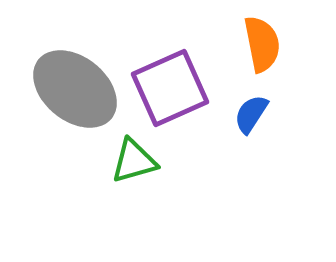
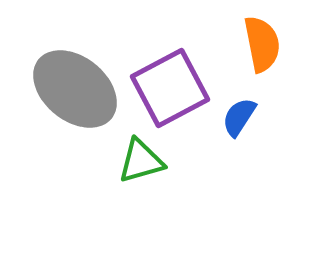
purple square: rotated 4 degrees counterclockwise
blue semicircle: moved 12 px left, 3 px down
green triangle: moved 7 px right
